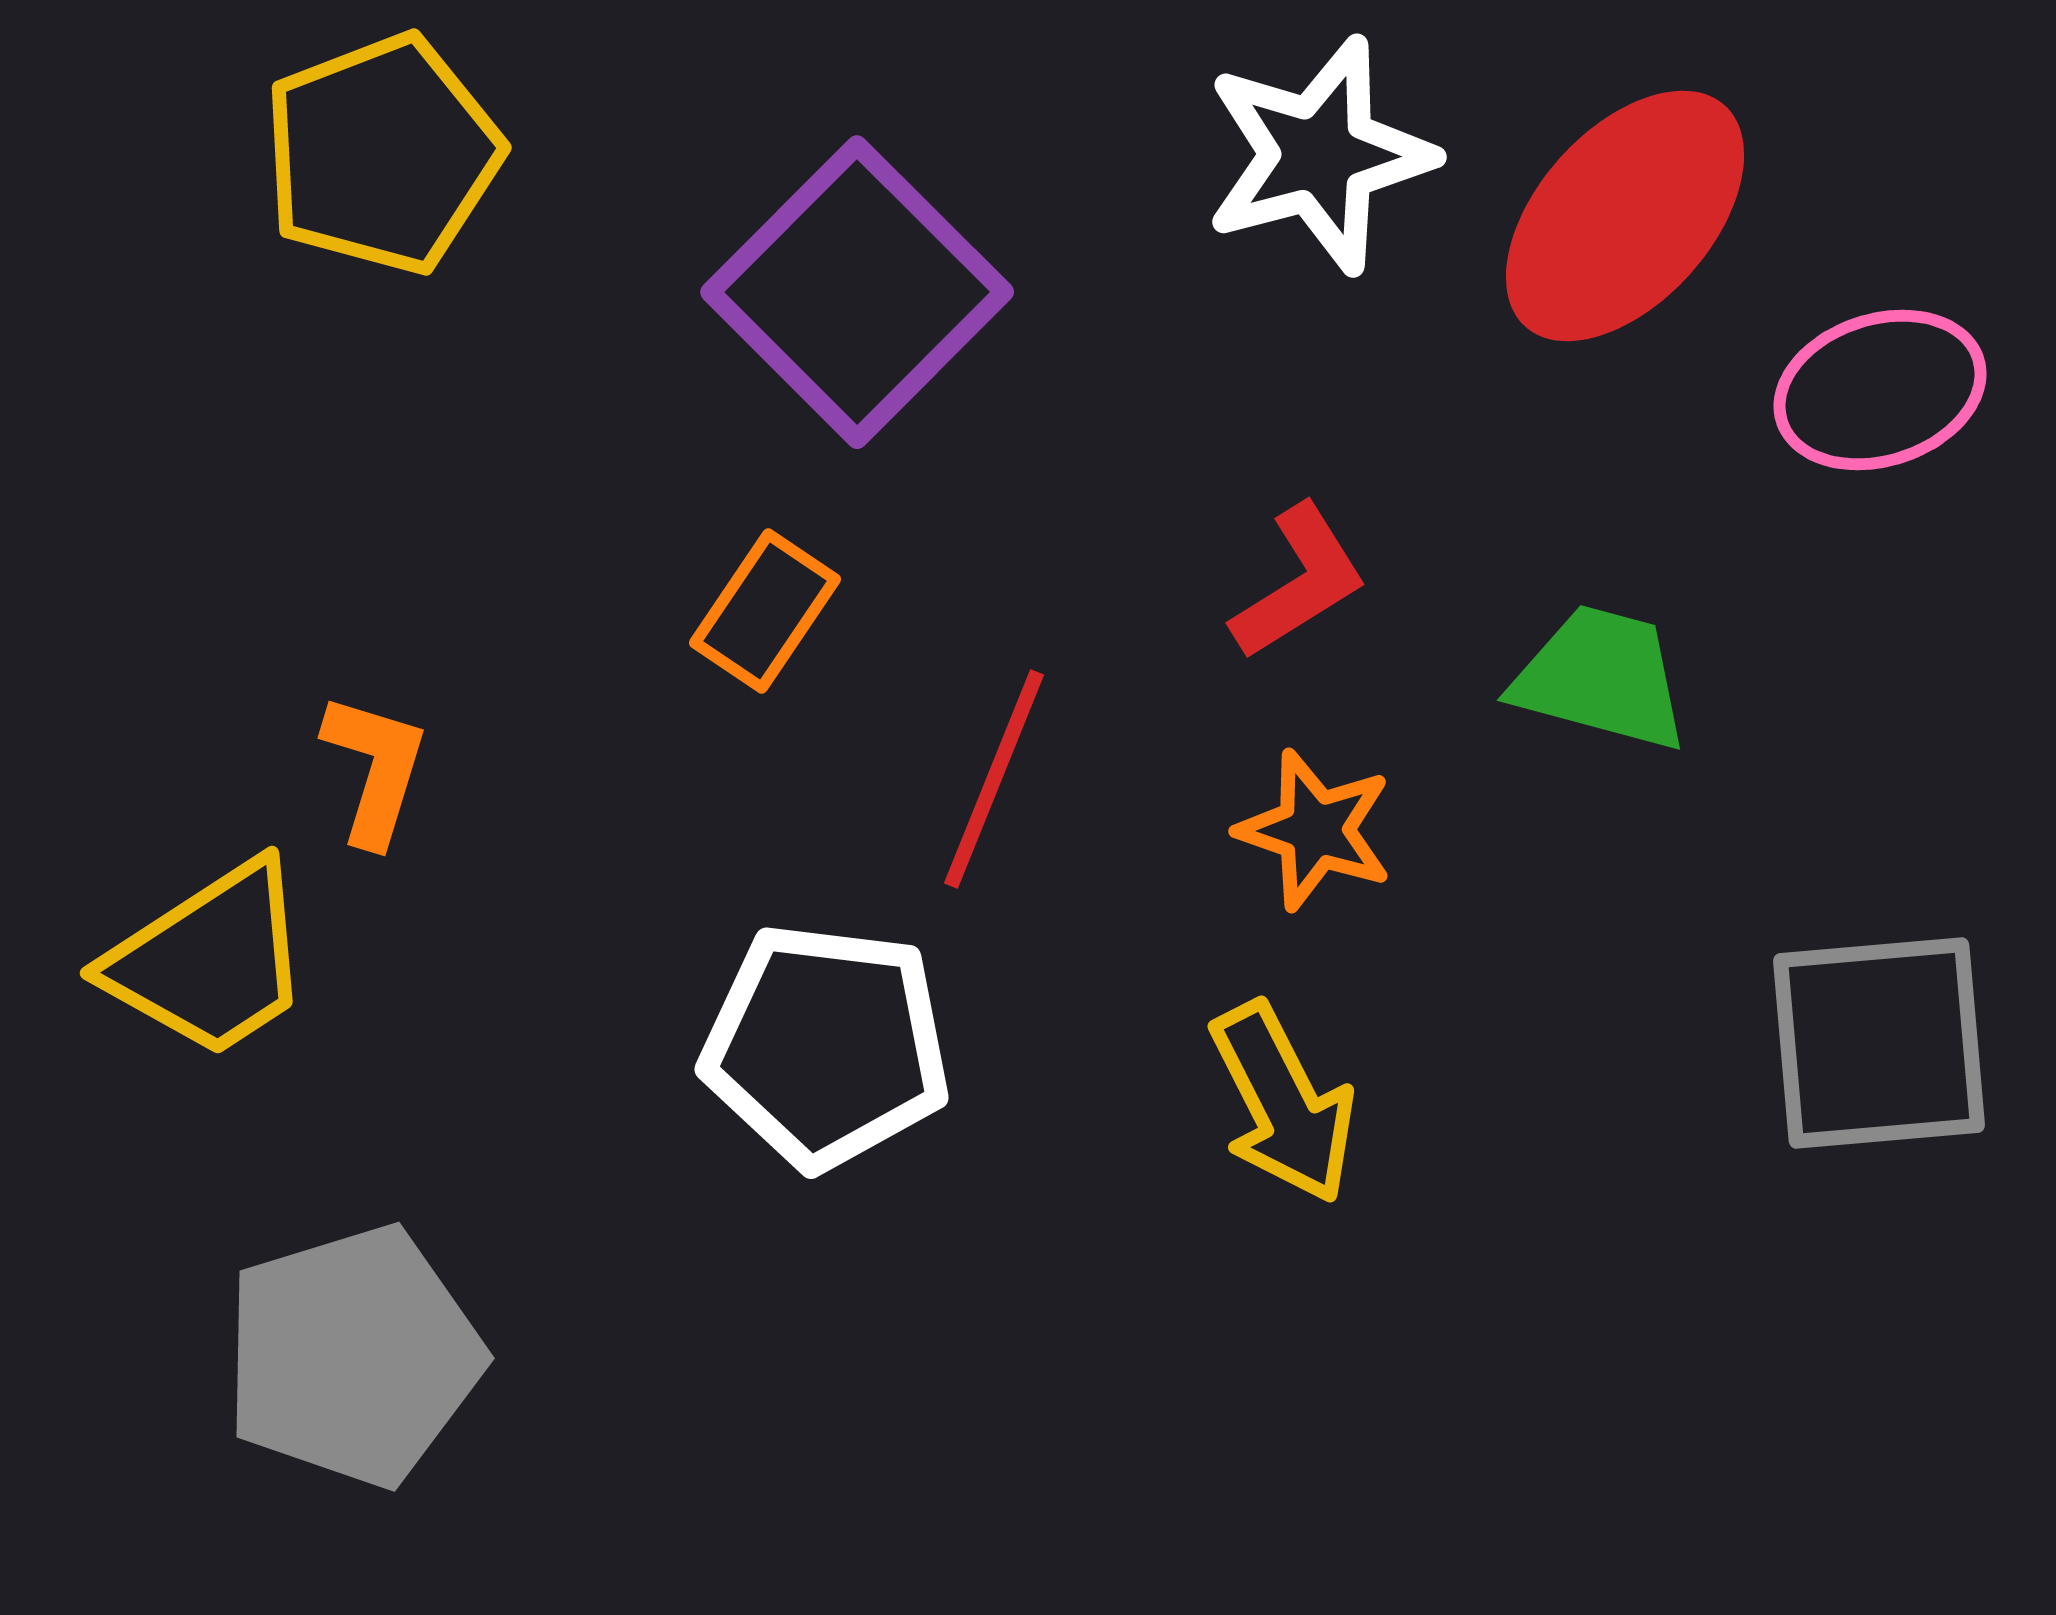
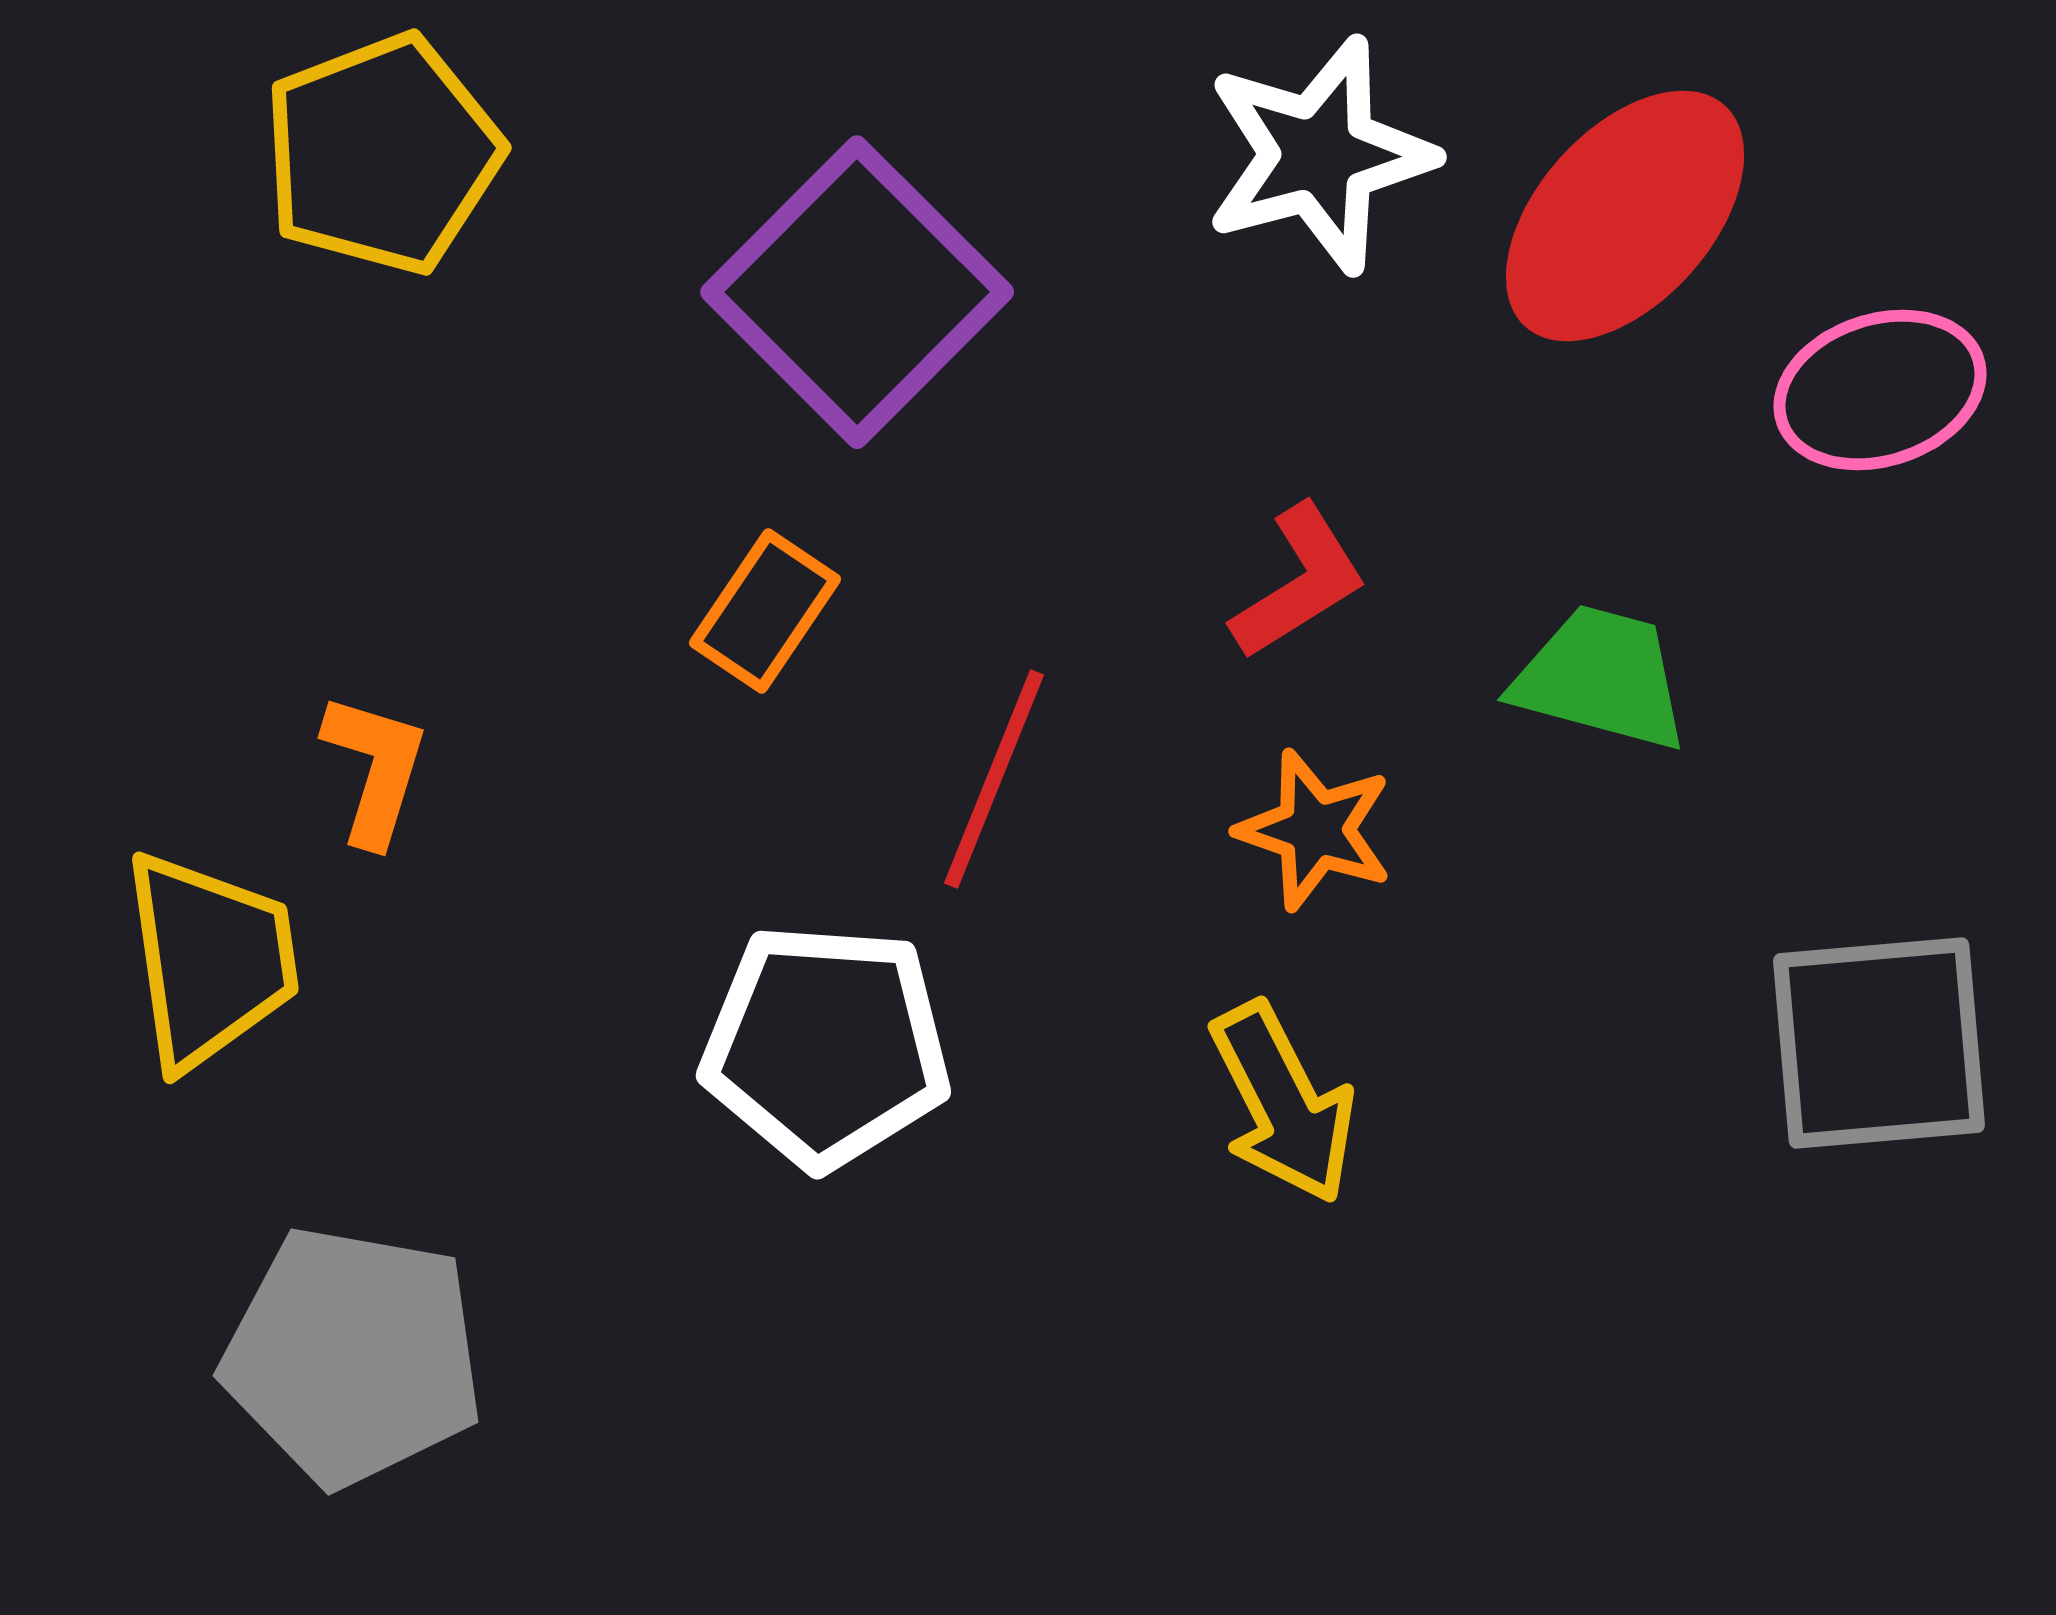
yellow trapezoid: rotated 65 degrees counterclockwise
white pentagon: rotated 3 degrees counterclockwise
gray pentagon: rotated 27 degrees clockwise
